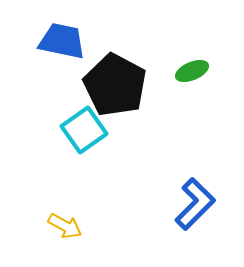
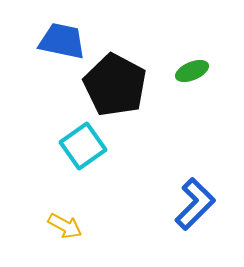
cyan square: moved 1 px left, 16 px down
